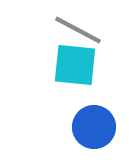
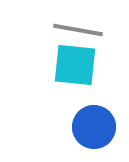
gray line: rotated 18 degrees counterclockwise
